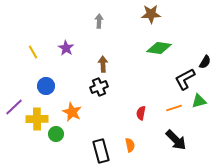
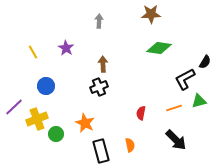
orange star: moved 13 px right, 11 px down
yellow cross: rotated 20 degrees counterclockwise
